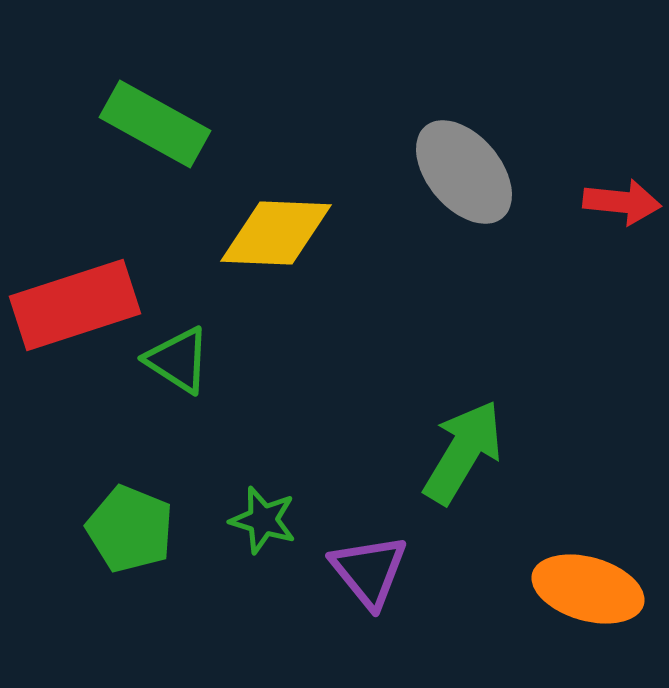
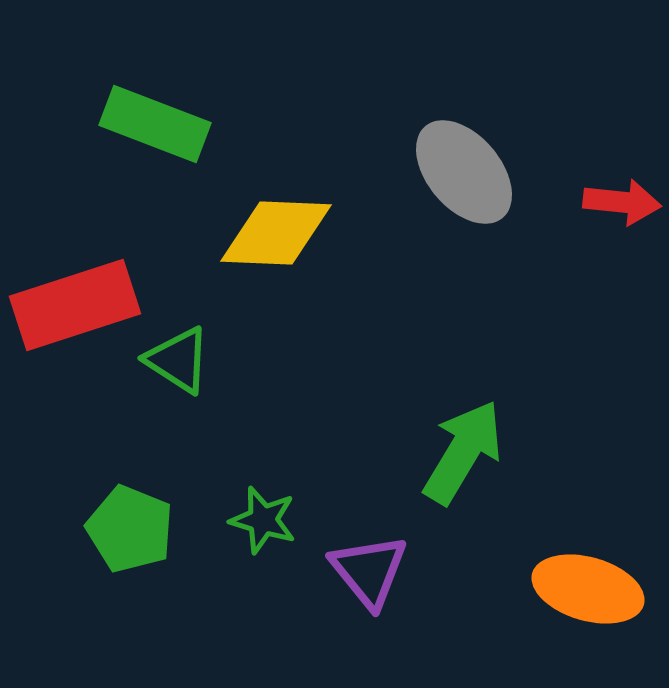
green rectangle: rotated 8 degrees counterclockwise
